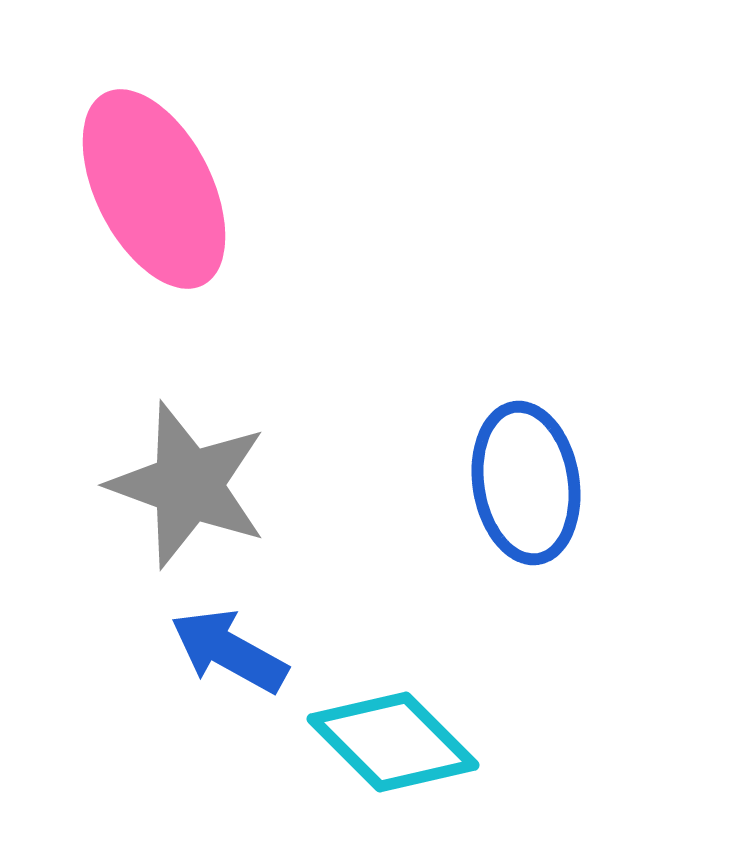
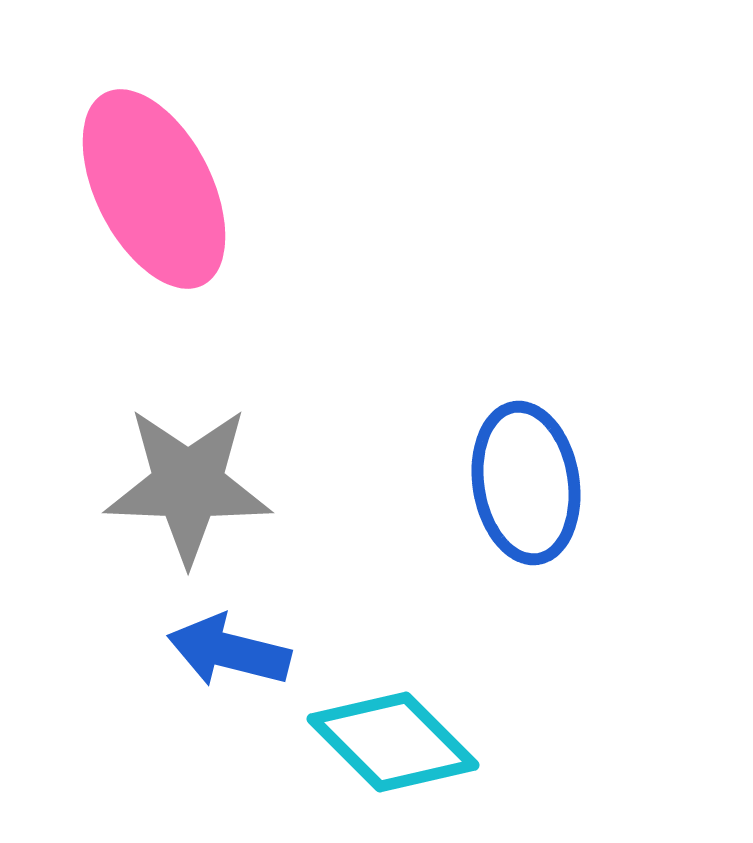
gray star: rotated 18 degrees counterclockwise
blue arrow: rotated 15 degrees counterclockwise
